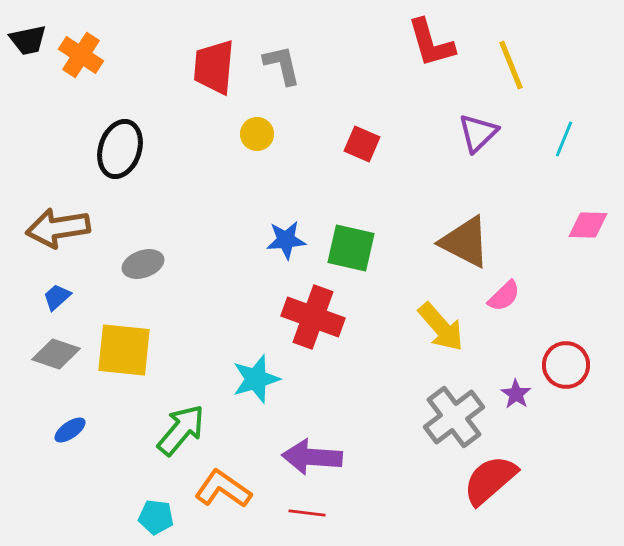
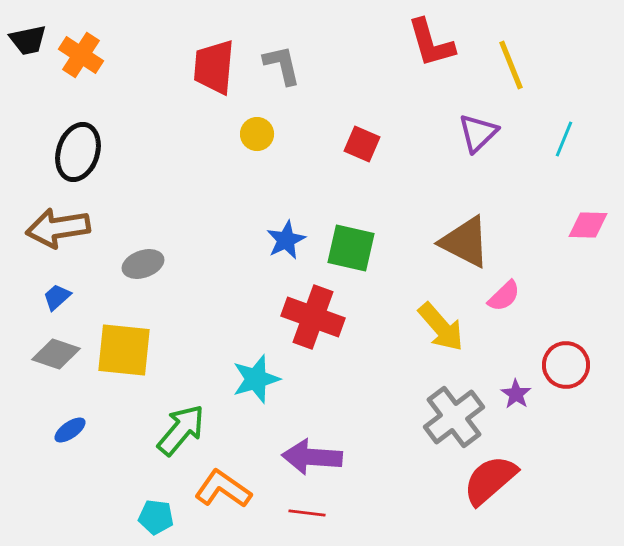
black ellipse: moved 42 px left, 3 px down
blue star: rotated 21 degrees counterclockwise
